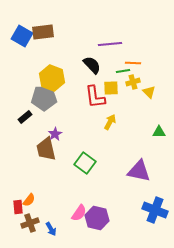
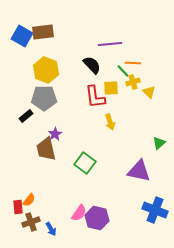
green line: rotated 56 degrees clockwise
yellow hexagon: moved 6 px left, 8 px up
black rectangle: moved 1 px right, 1 px up
yellow arrow: rotated 133 degrees clockwise
green triangle: moved 11 px down; rotated 40 degrees counterclockwise
brown cross: moved 1 px right, 1 px up
